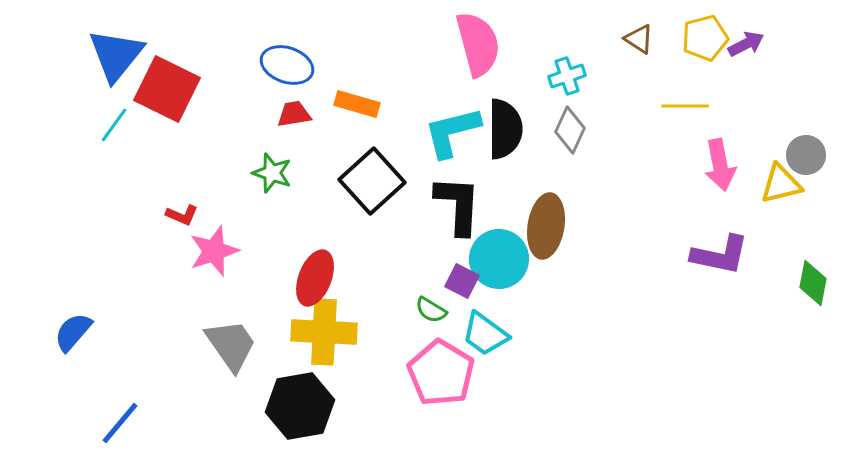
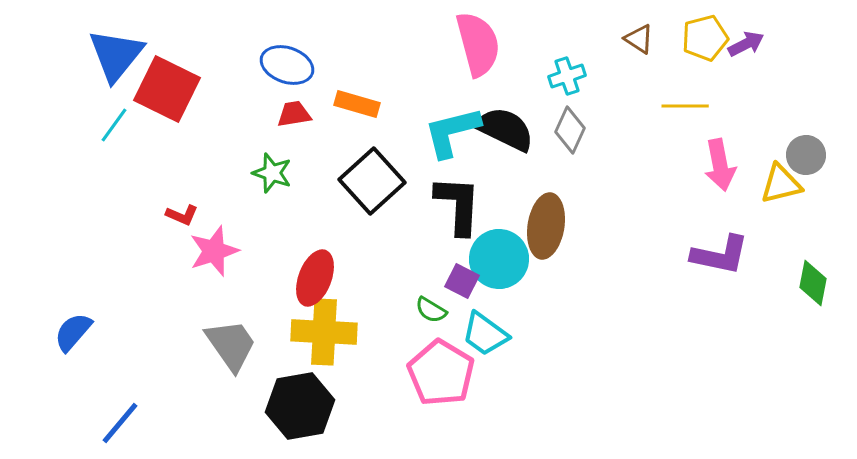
black semicircle: rotated 64 degrees counterclockwise
